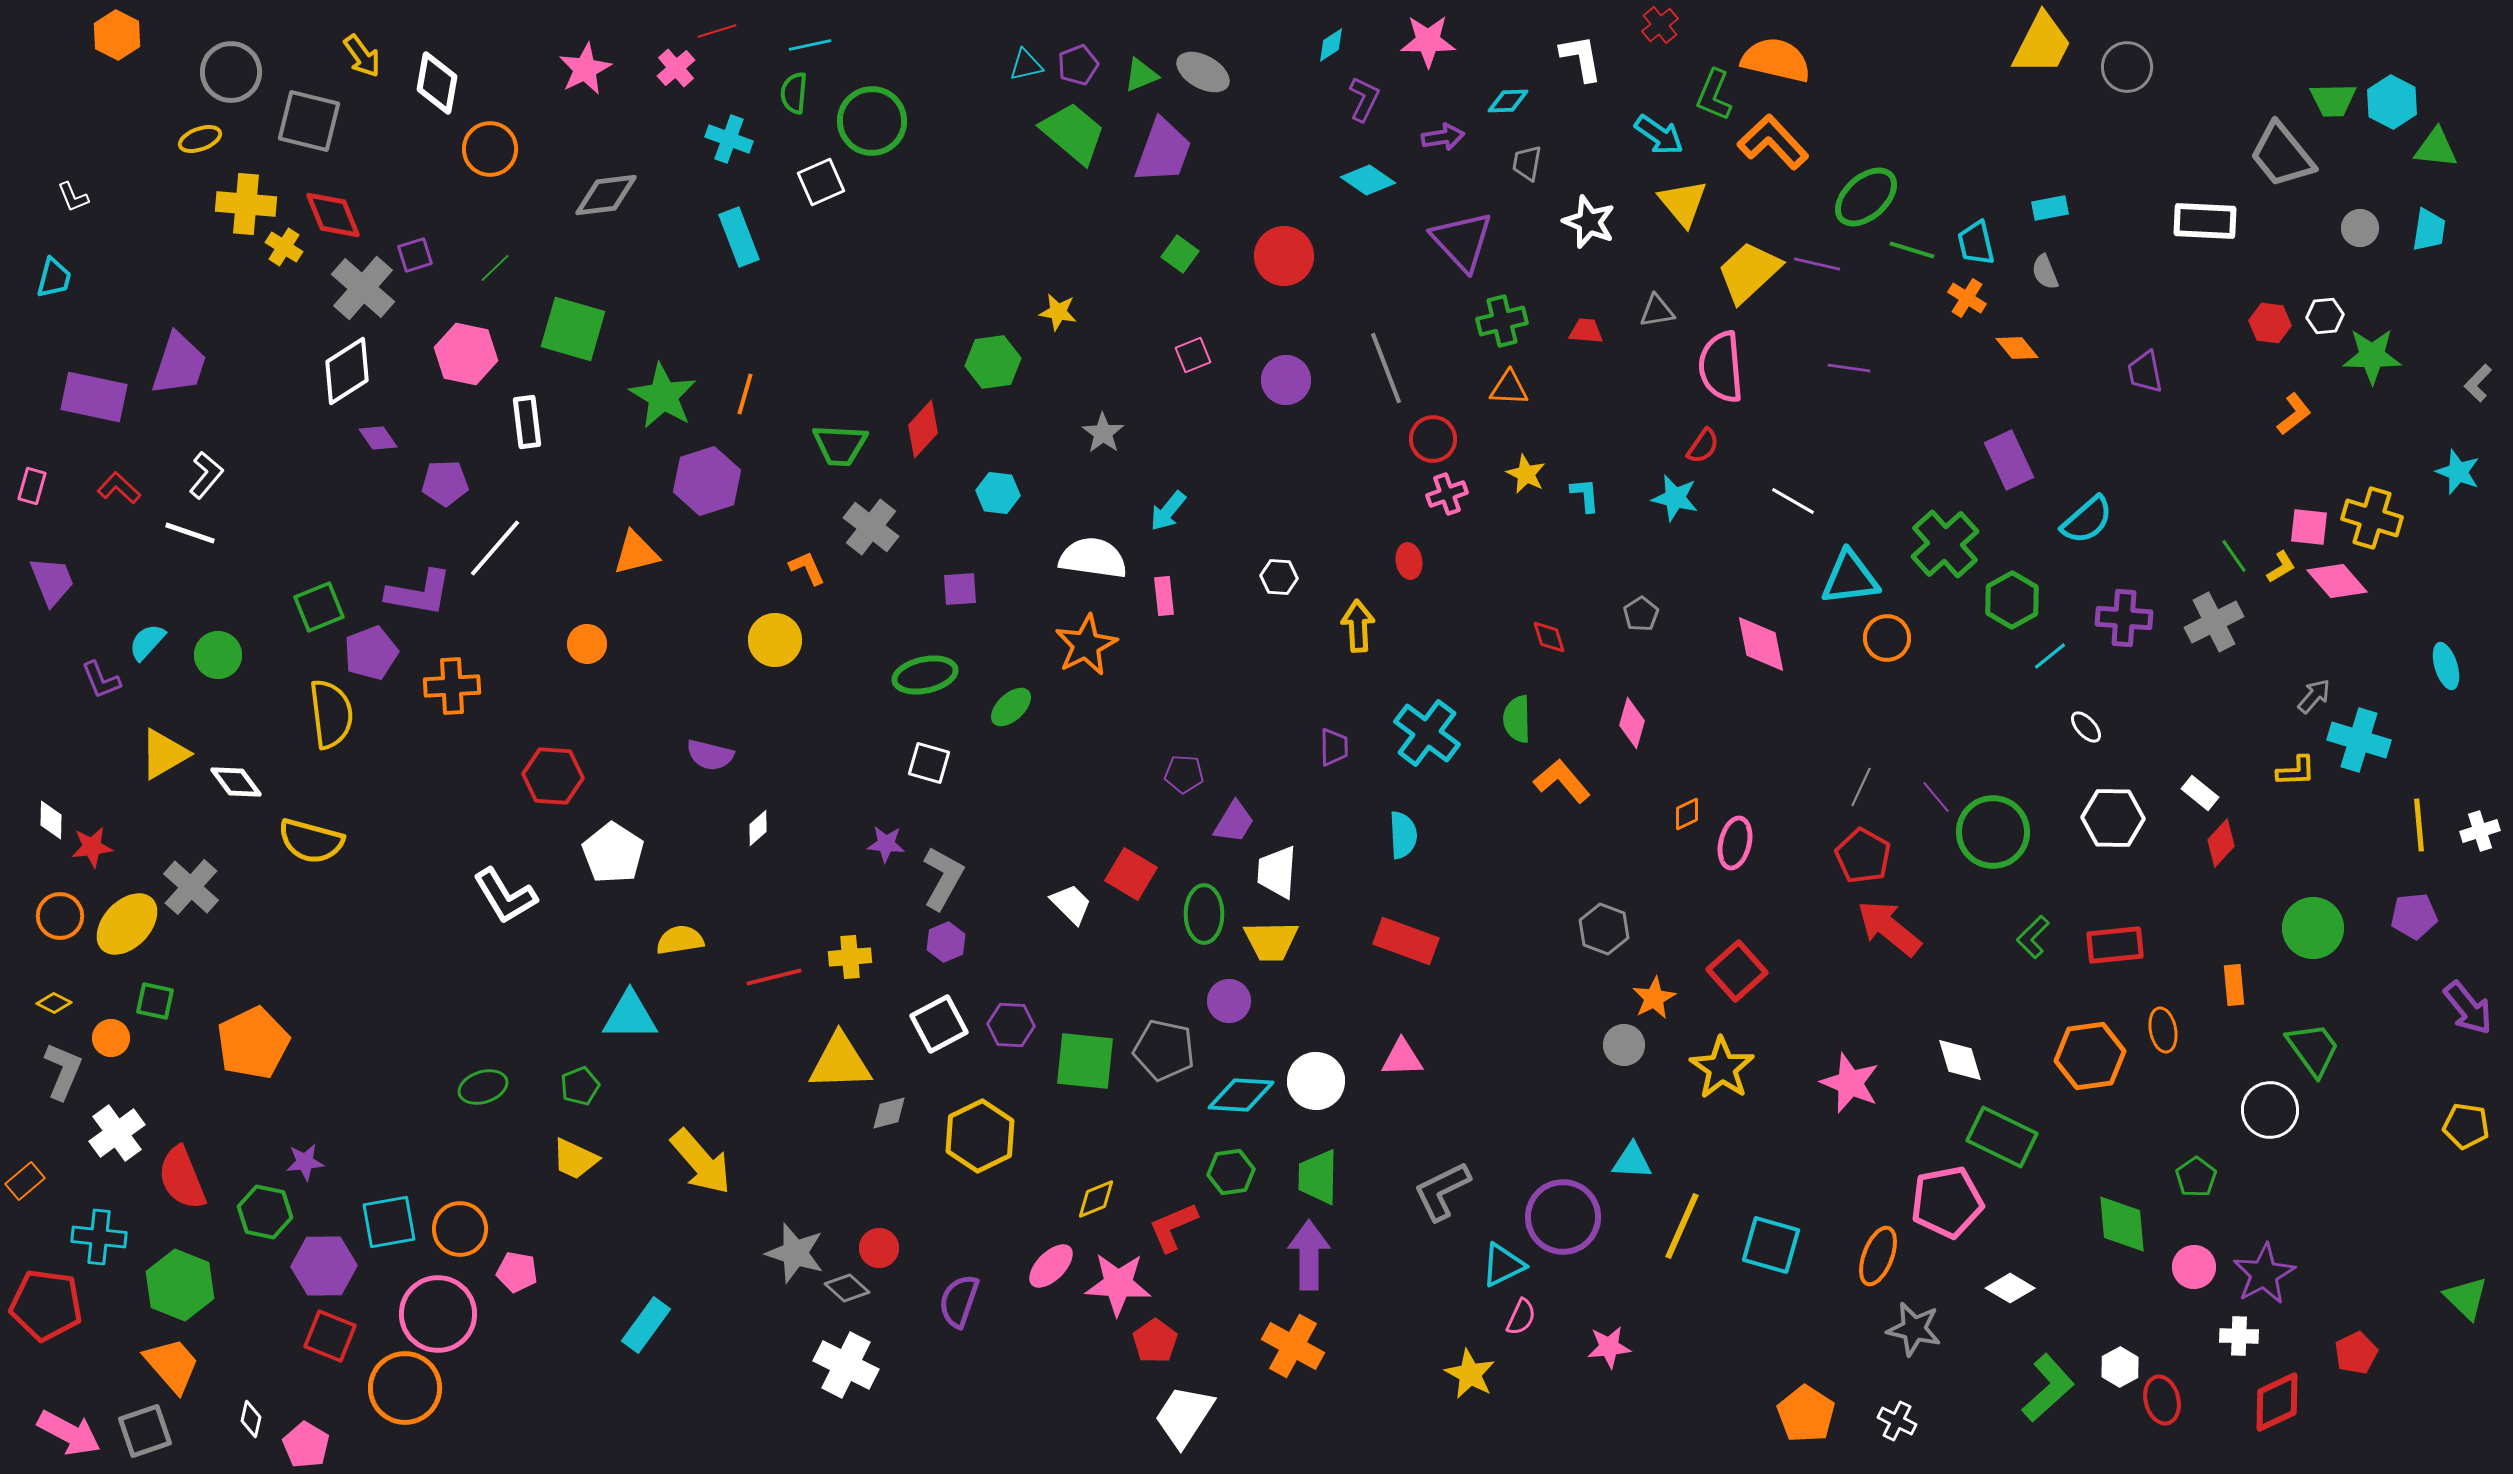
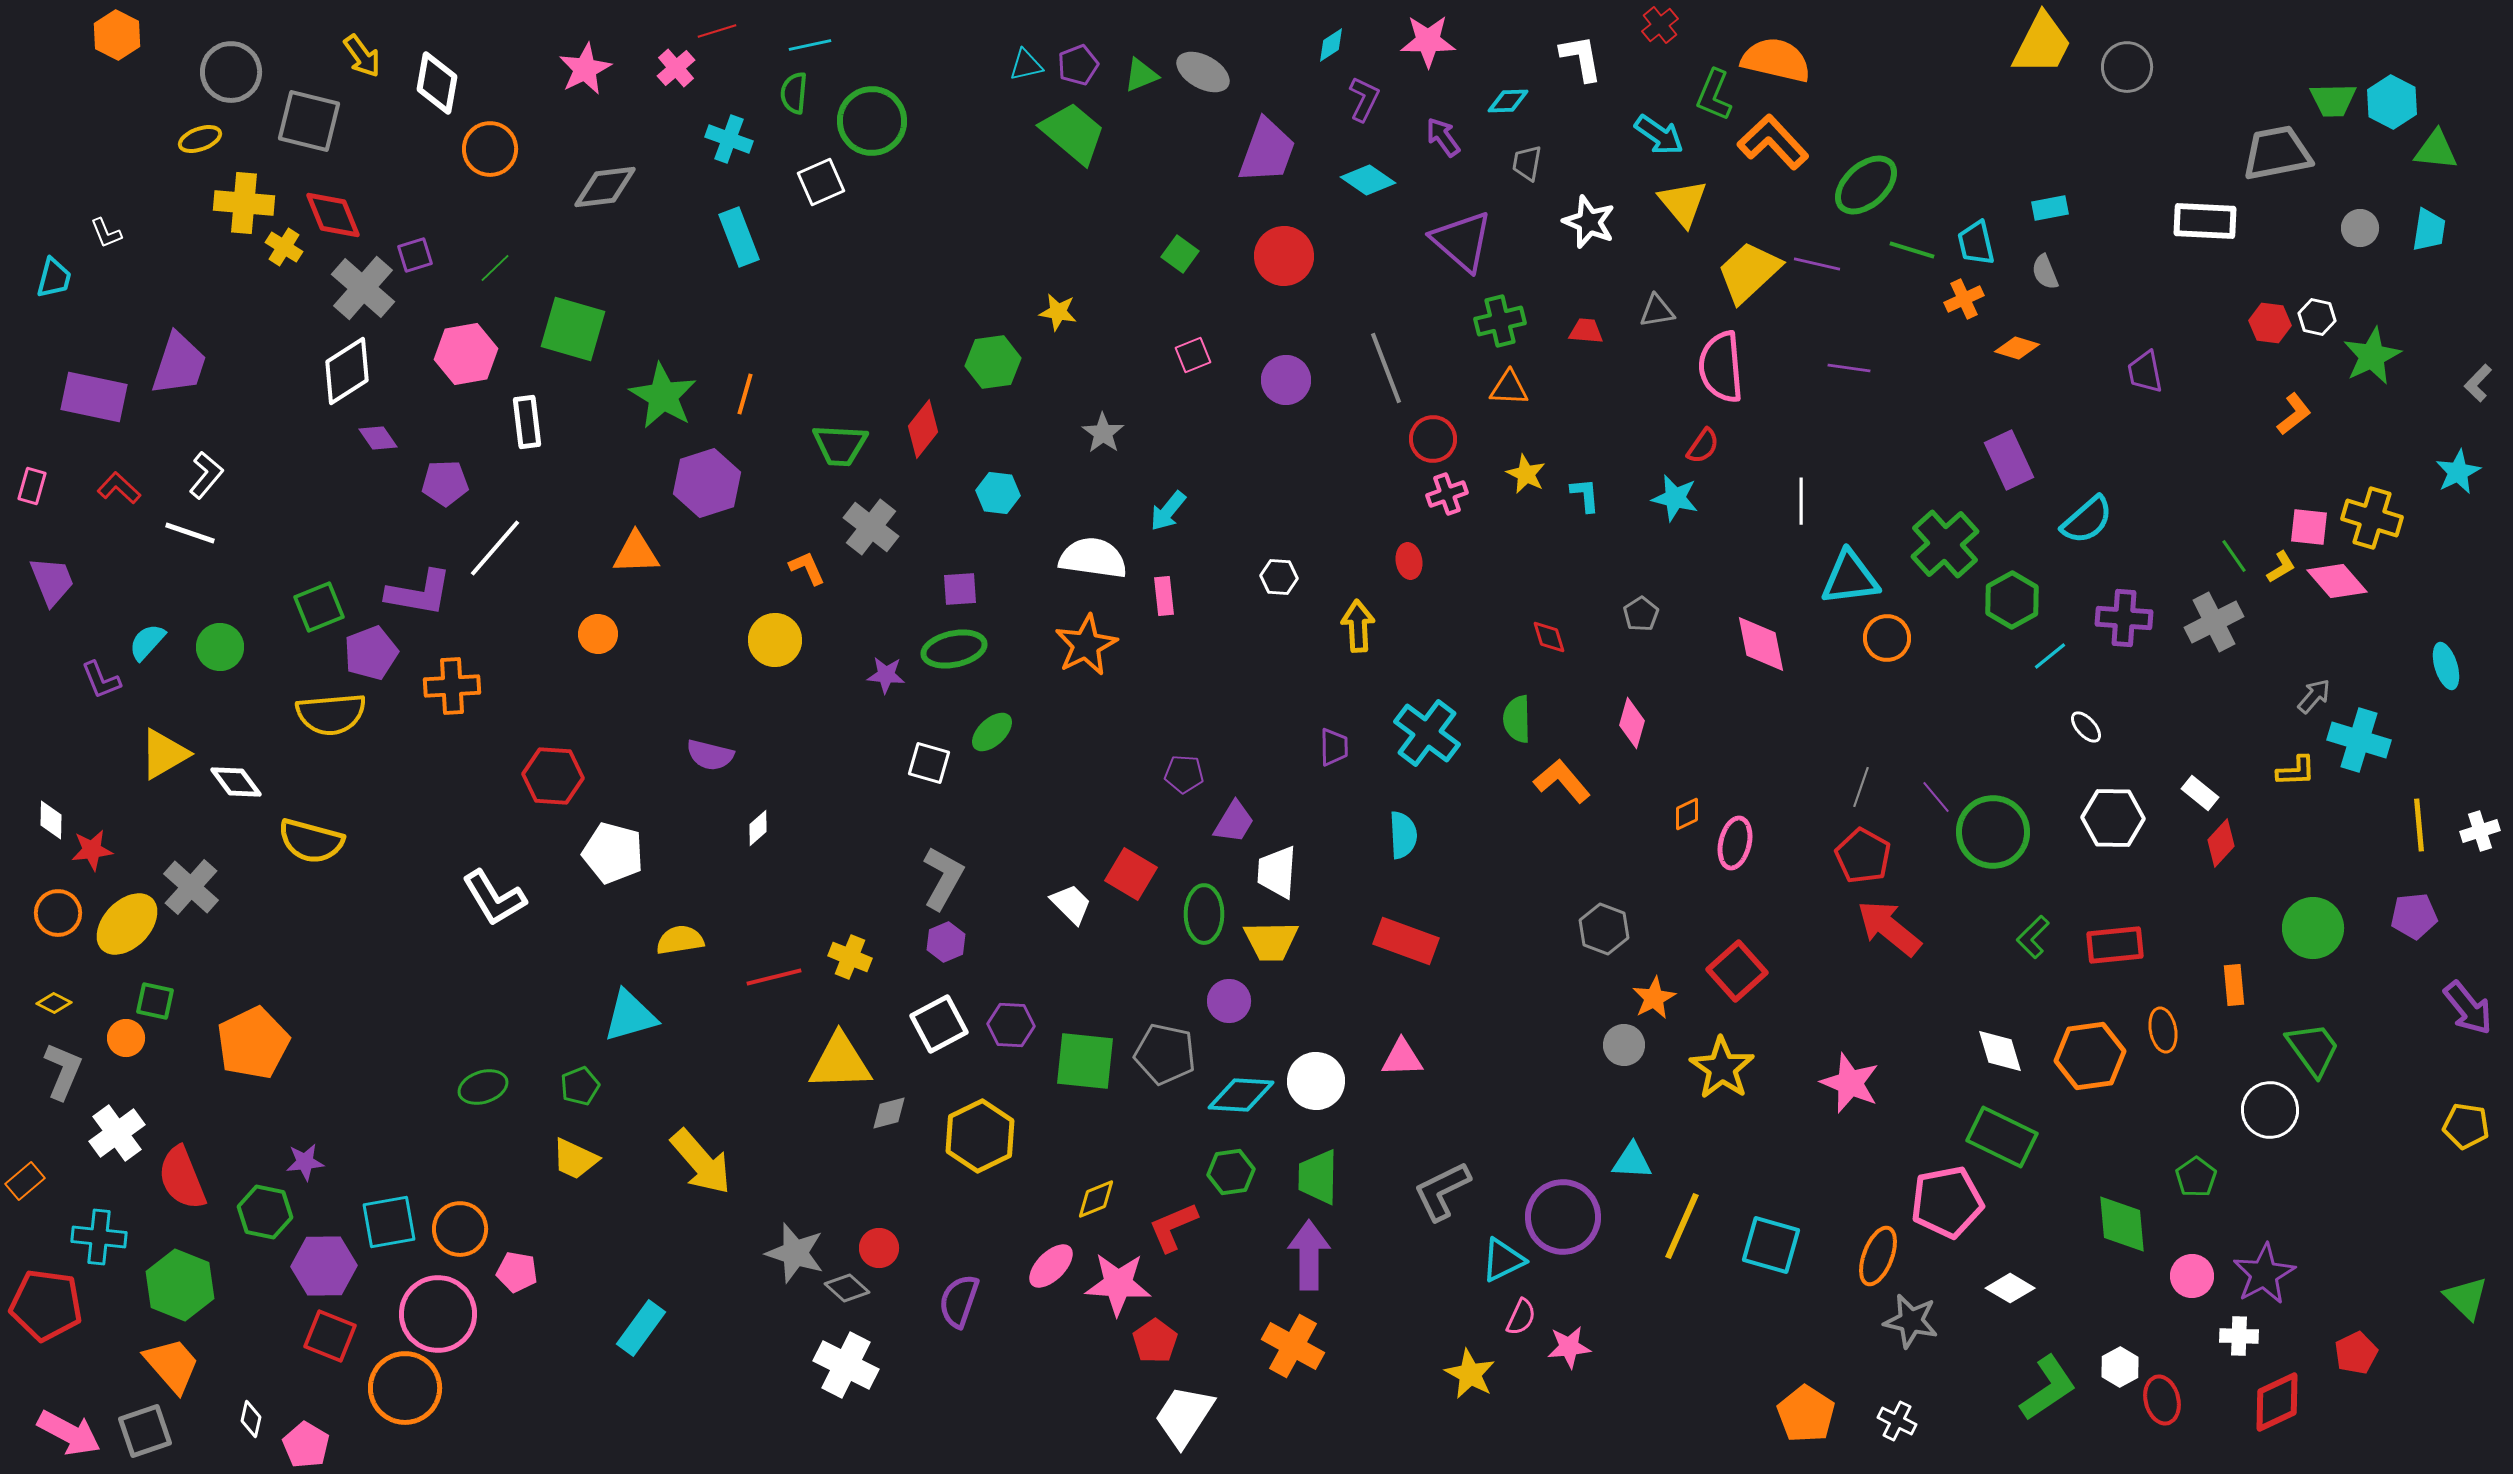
purple arrow at (1443, 137): rotated 117 degrees counterclockwise
green triangle at (2436, 148): moved 2 px down
purple trapezoid at (1163, 151): moved 104 px right
gray trapezoid at (2282, 155): moved 5 px left, 2 px up; rotated 118 degrees clockwise
gray diamond at (606, 195): moved 1 px left, 8 px up
white L-shape at (73, 197): moved 33 px right, 36 px down
green ellipse at (1866, 197): moved 12 px up
yellow cross at (246, 204): moved 2 px left, 1 px up
purple triangle at (1462, 241): rotated 6 degrees counterclockwise
orange cross at (1967, 298): moved 3 px left, 1 px down; rotated 33 degrees clockwise
white hexagon at (2325, 316): moved 8 px left, 1 px down; rotated 18 degrees clockwise
green cross at (1502, 321): moved 2 px left
orange diamond at (2017, 348): rotated 33 degrees counterclockwise
pink hexagon at (466, 354): rotated 22 degrees counterclockwise
green star at (2372, 356): rotated 26 degrees counterclockwise
red diamond at (923, 429): rotated 4 degrees counterclockwise
cyan star at (2458, 472): rotated 24 degrees clockwise
purple hexagon at (707, 481): moved 2 px down
white line at (1793, 501): moved 8 px right; rotated 60 degrees clockwise
orange triangle at (636, 553): rotated 12 degrees clockwise
orange circle at (587, 644): moved 11 px right, 10 px up
green circle at (218, 655): moved 2 px right, 8 px up
green ellipse at (925, 675): moved 29 px right, 26 px up
green ellipse at (1011, 707): moved 19 px left, 25 px down
yellow semicircle at (331, 714): rotated 92 degrees clockwise
gray line at (1861, 787): rotated 6 degrees counterclockwise
purple star at (886, 844): moved 169 px up
red star at (92, 847): moved 3 px down
white pentagon at (613, 853): rotated 18 degrees counterclockwise
white L-shape at (505, 896): moved 11 px left, 2 px down
orange circle at (60, 916): moved 2 px left, 3 px up
yellow cross at (850, 957): rotated 27 degrees clockwise
cyan triangle at (630, 1016): rotated 16 degrees counterclockwise
orange circle at (111, 1038): moved 15 px right
gray pentagon at (1164, 1050): moved 1 px right, 4 px down
white diamond at (1960, 1060): moved 40 px right, 9 px up
cyan triangle at (1503, 1265): moved 5 px up
pink circle at (2194, 1267): moved 2 px left, 9 px down
cyan rectangle at (646, 1325): moved 5 px left, 3 px down
gray star at (1914, 1329): moved 3 px left, 8 px up
pink star at (1609, 1347): moved 40 px left
green L-shape at (2048, 1388): rotated 8 degrees clockwise
